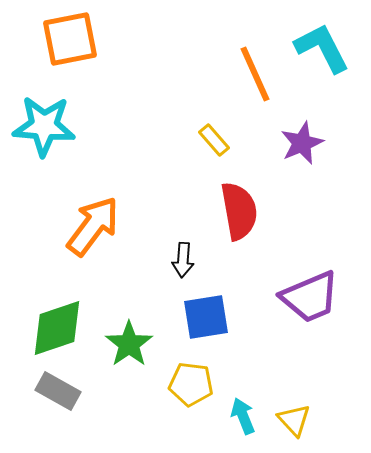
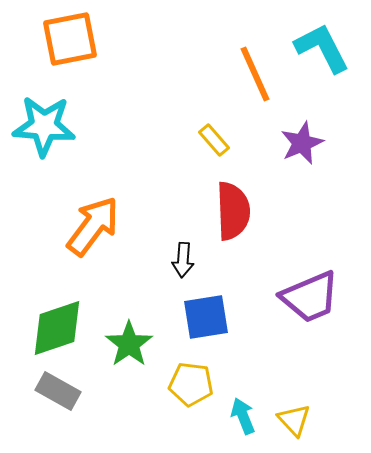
red semicircle: moved 6 px left; rotated 8 degrees clockwise
